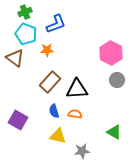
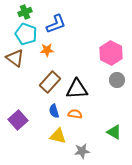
purple square: rotated 18 degrees clockwise
